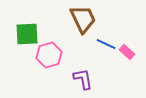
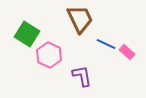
brown trapezoid: moved 3 px left
green square: rotated 35 degrees clockwise
pink hexagon: rotated 20 degrees counterclockwise
purple L-shape: moved 1 px left, 3 px up
